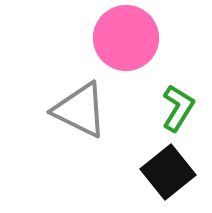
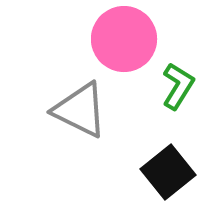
pink circle: moved 2 px left, 1 px down
green L-shape: moved 22 px up
